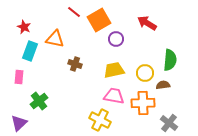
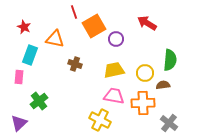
red line: rotated 32 degrees clockwise
orange square: moved 5 px left, 6 px down
cyan rectangle: moved 4 px down
